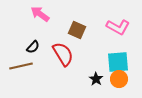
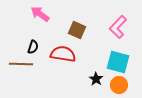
pink L-shape: rotated 105 degrees clockwise
black semicircle: rotated 24 degrees counterclockwise
red semicircle: rotated 50 degrees counterclockwise
cyan square: rotated 20 degrees clockwise
brown line: moved 2 px up; rotated 15 degrees clockwise
orange circle: moved 6 px down
